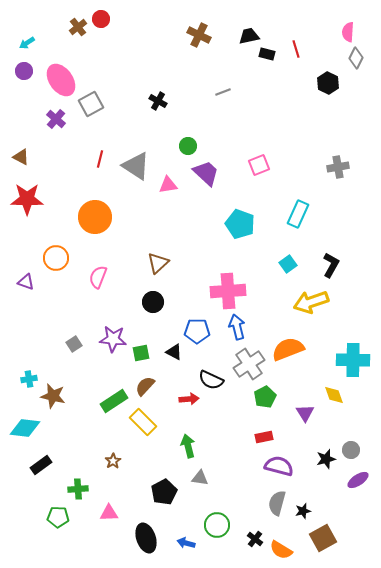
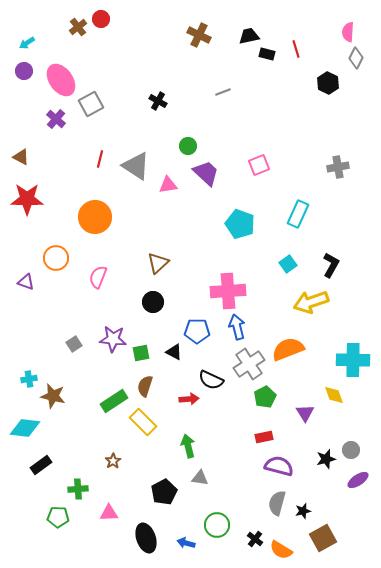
brown semicircle at (145, 386): rotated 25 degrees counterclockwise
